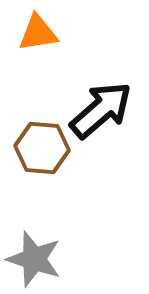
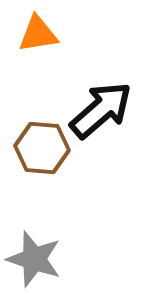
orange triangle: moved 1 px down
